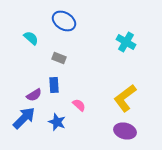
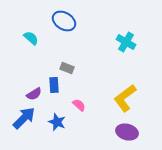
gray rectangle: moved 8 px right, 10 px down
purple semicircle: moved 1 px up
purple ellipse: moved 2 px right, 1 px down
